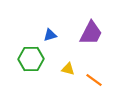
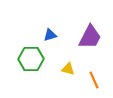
purple trapezoid: moved 1 px left, 4 px down
orange line: rotated 30 degrees clockwise
